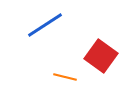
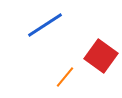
orange line: rotated 65 degrees counterclockwise
